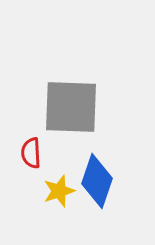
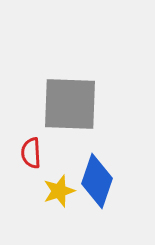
gray square: moved 1 px left, 3 px up
